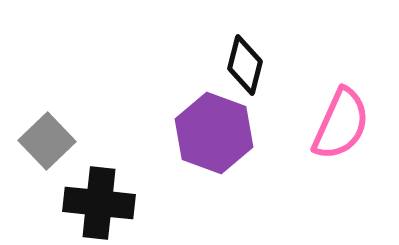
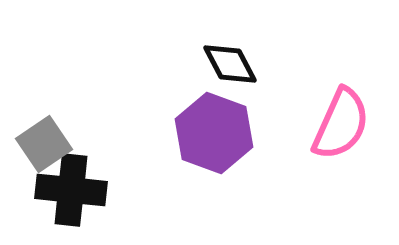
black diamond: moved 15 px left, 1 px up; rotated 42 degrees counterclockwise
gray square: moved 3 px left, 3 px down; rotated 10 degrees clockwise
black cross: moved 28 px left, 13 px up
